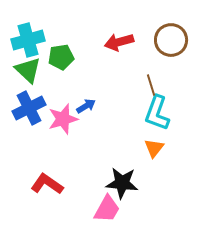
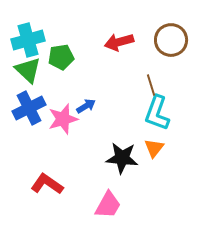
black star: moved 25 px up
pink trapezoid: moved 1 px right, 4 px up
